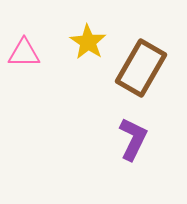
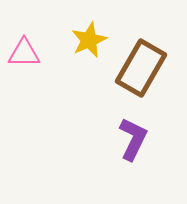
yellow star: moved 1 px right, 2 px up; rotated 15 degrees clockwise
